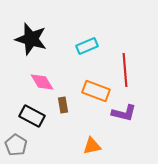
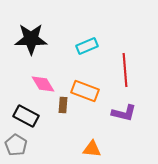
black star: rotated 16 degrees counterclockwise
pink diamond: moved 1 px right, 2 px down
orange rectangle: moved 11 px left
brown rectangle: rotated 14 degrees clockwise
black rectangle: moved 6 px left
orange triangle: moved 3 px down; rotated 18 degrees clockwise
